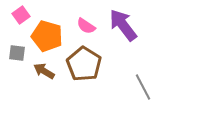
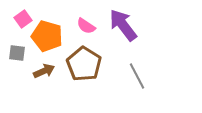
pink square: moved 2 px right, 4 px down
brown arrow: rotated 125 degrees clockwise
gray line: moved 6 px left, 11 px up
